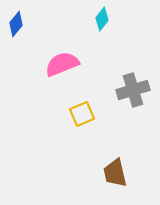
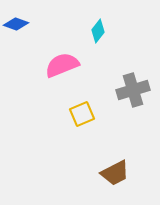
cyan diamond: moved 4 px left, 12 px down
blue diamond: rotated 70 degrees clockwise
pink semicircle: moved 1 px down
brown trapezoid: rotated 104 degrees counterclockwise
